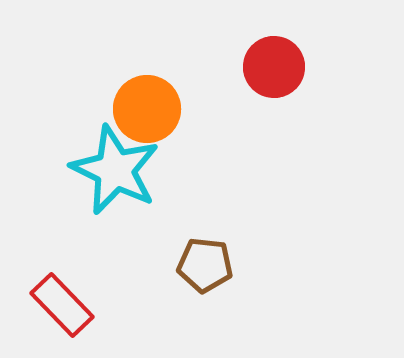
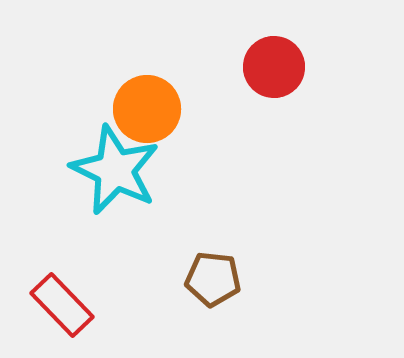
brown pentagon: moved 8 px right, 14 px down
